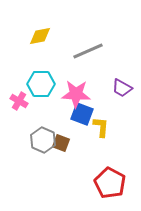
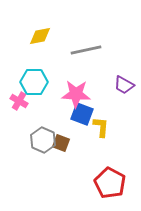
gray line: moved 2 px left, 1 px up; rotated 12 degrees clockwise
cyan hexagon: moved 7 px left, 2 px up
purple trapezoid: moved 2 px right, 3 px up
